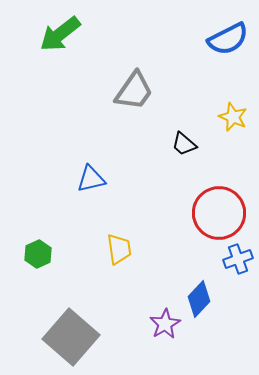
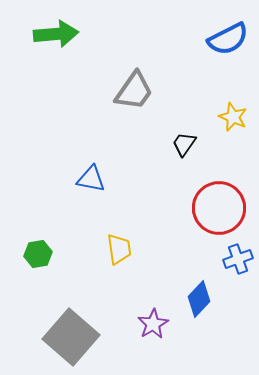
green arrow: moved 4 px left; rotated 147 degrees counterclockwise
black trapezoid: rotated 84 degrees clockwise
blue triangle: rotated 24 degrees clockwise
red circle: moved 5 px up
green hexagon: rotated 16 degrees clockwise
purple star: moved 12 px left
